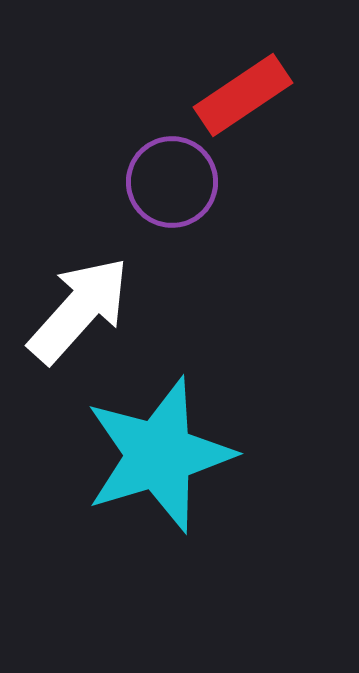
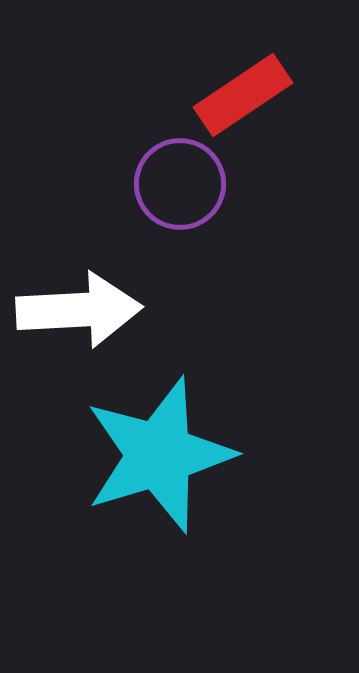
purple circle: moved 8 px right, 2 px down
white arrow: rotated 45 degrees clockwise
